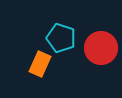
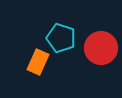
orange rectangle: moved 2 px left, 2 px up
